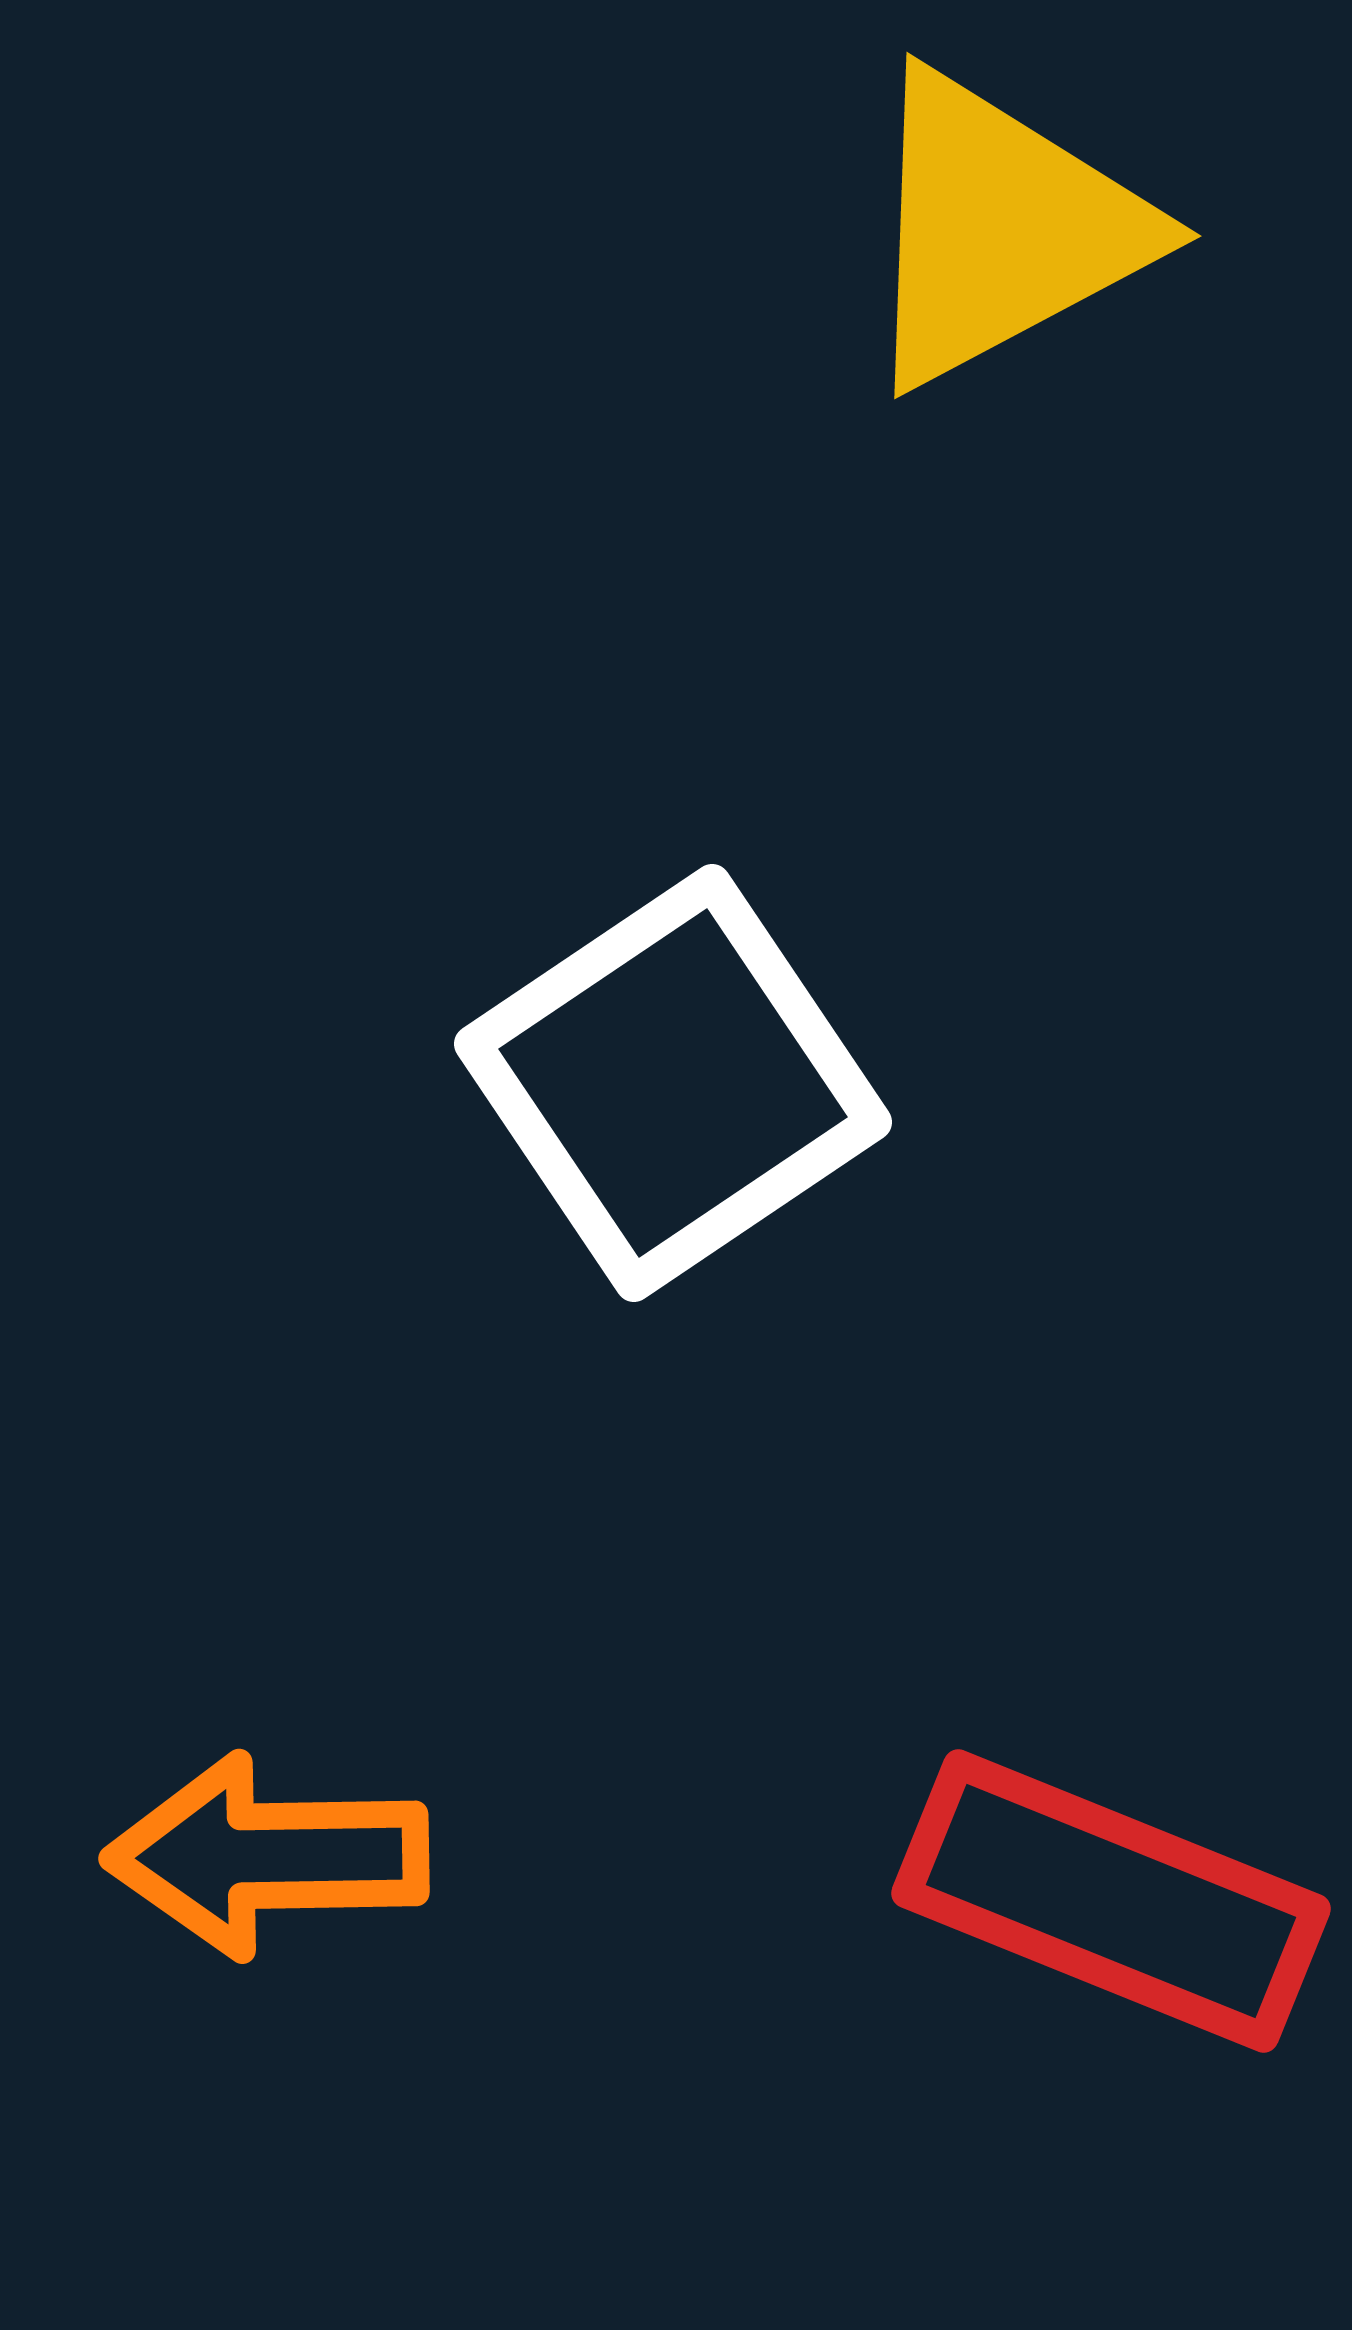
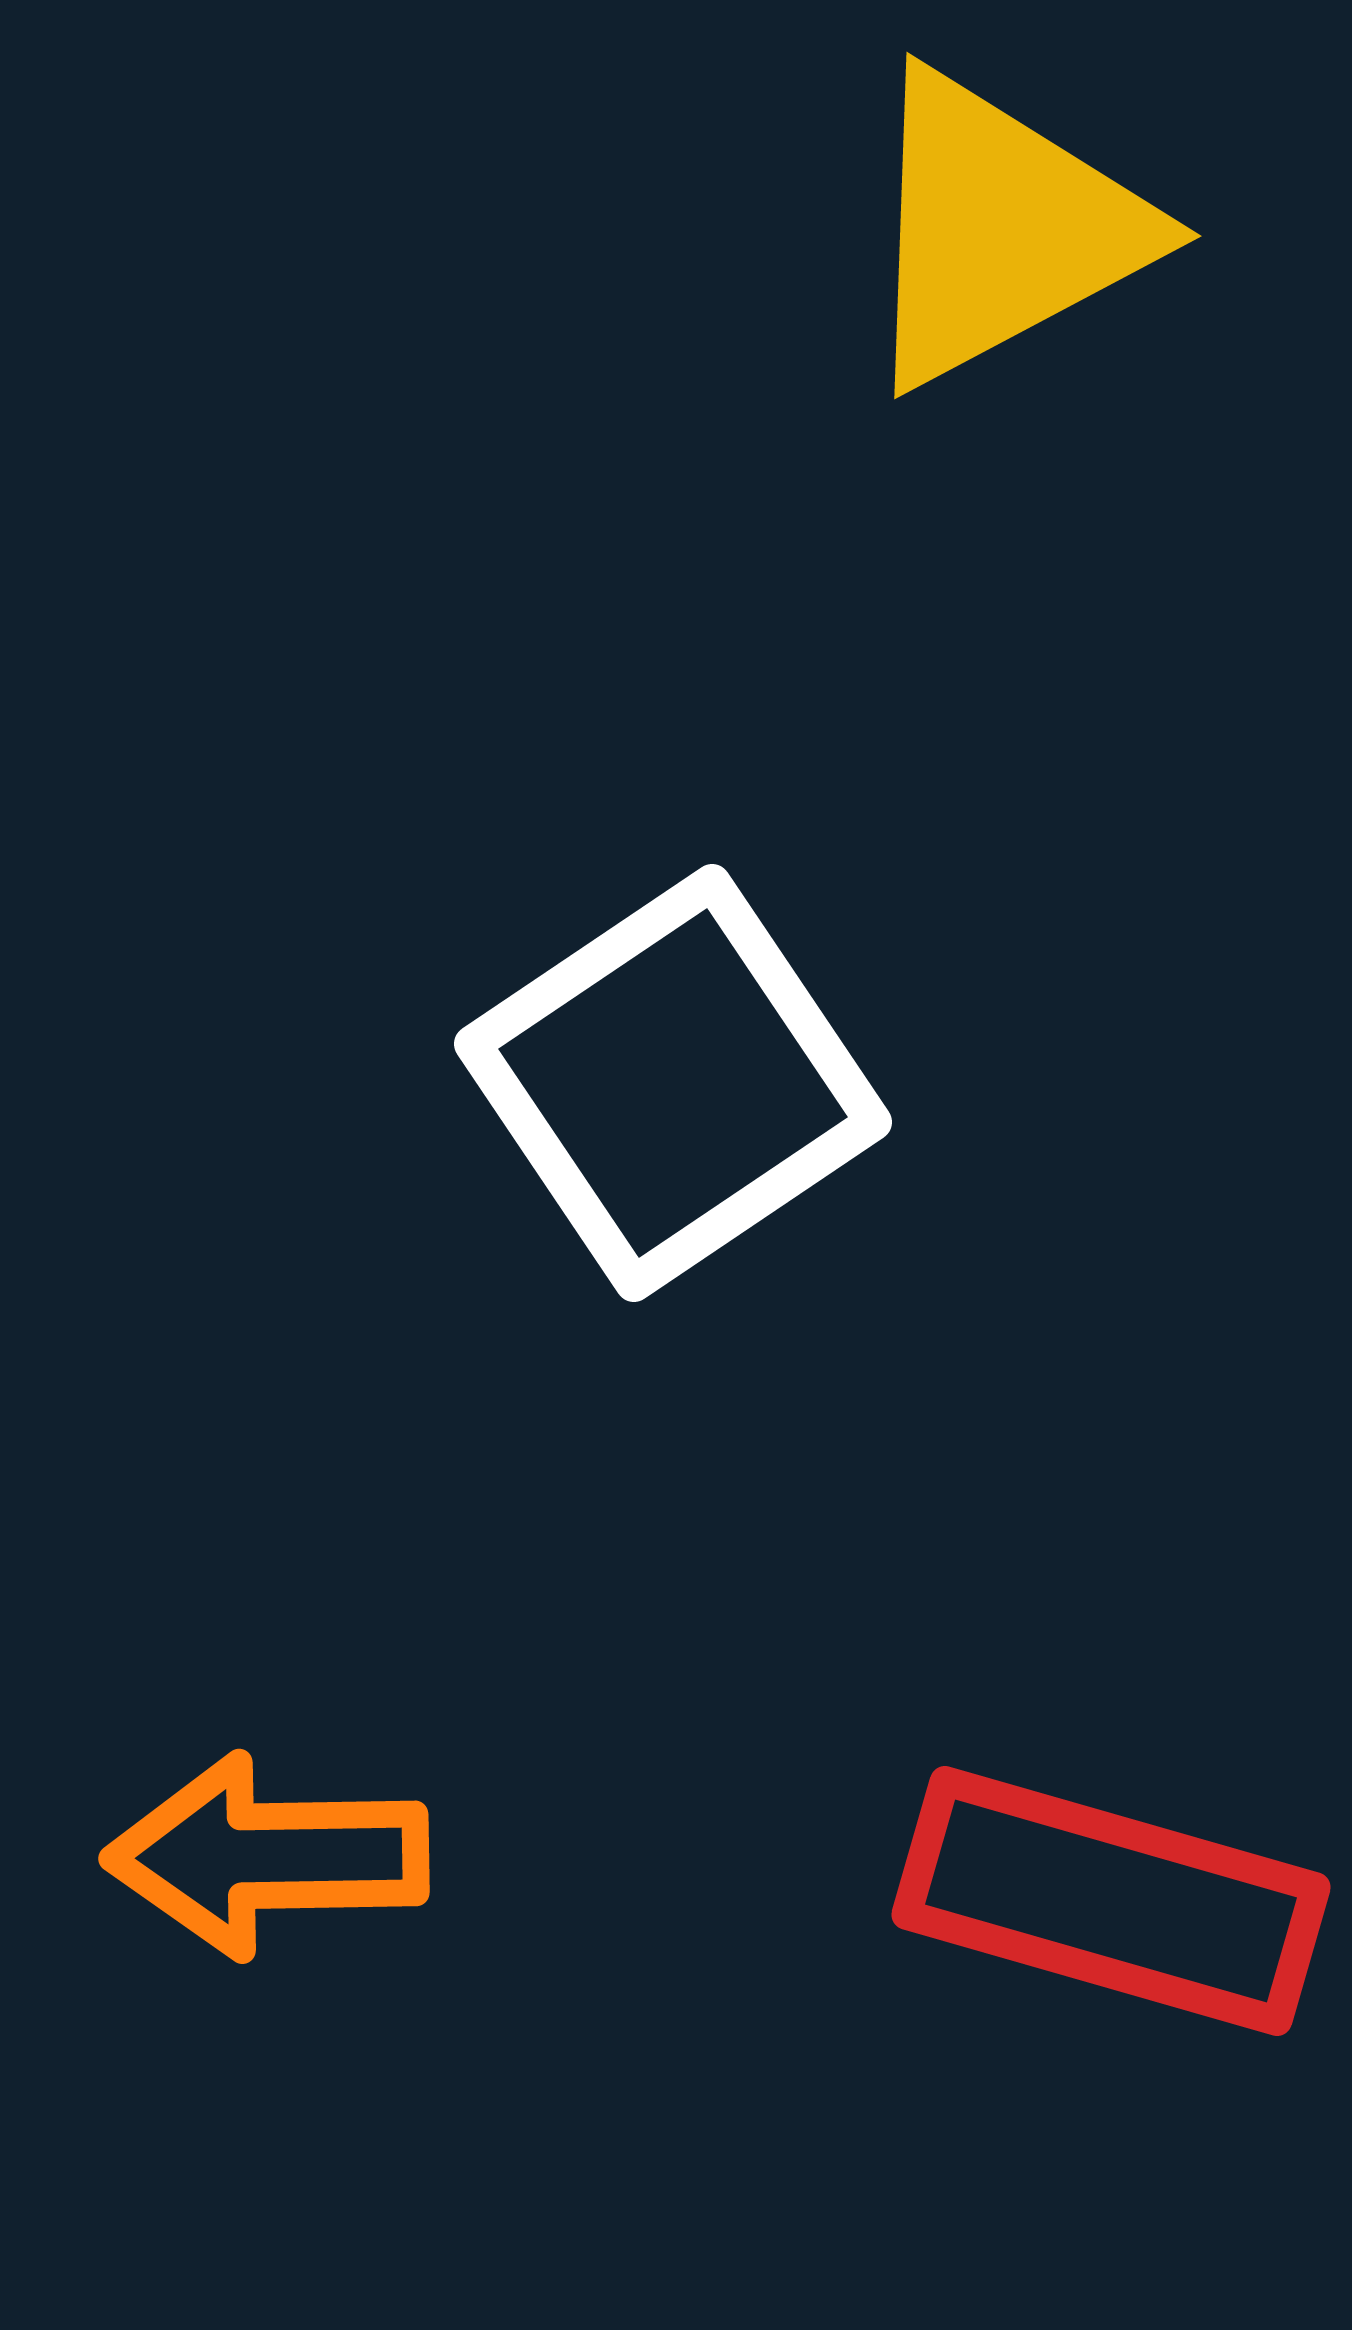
red rectangle: rotated 6 degrees counterclockwise
